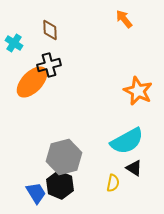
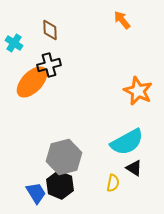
orange arrow: moved 2 px left, 1 px down
cyan semicircle: moved 1 px down
